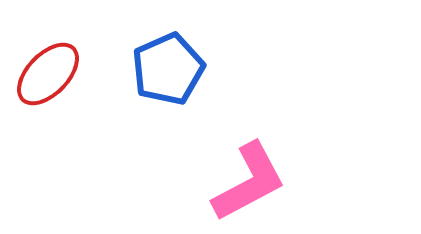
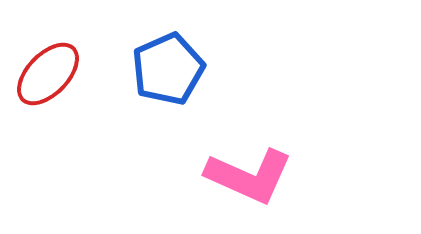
pink L-shape: moved 6 px up; rotated 52 degrees clockwise
